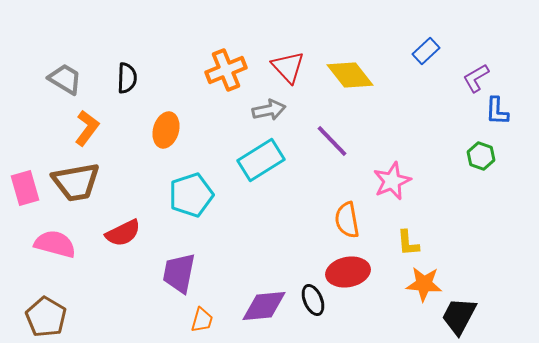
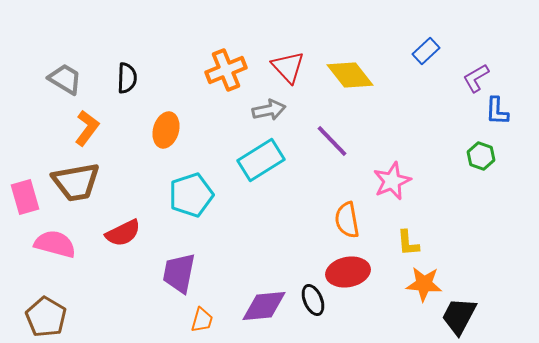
pink rectangle: moved 9 px down
